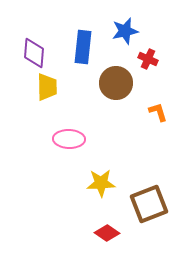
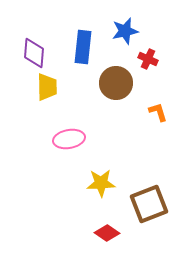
pink ellipse: rotated 12 degrees counterclockwise
